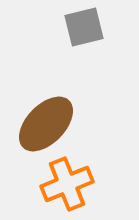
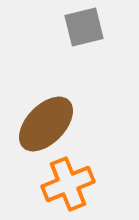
orange cross: moved 1 px right
